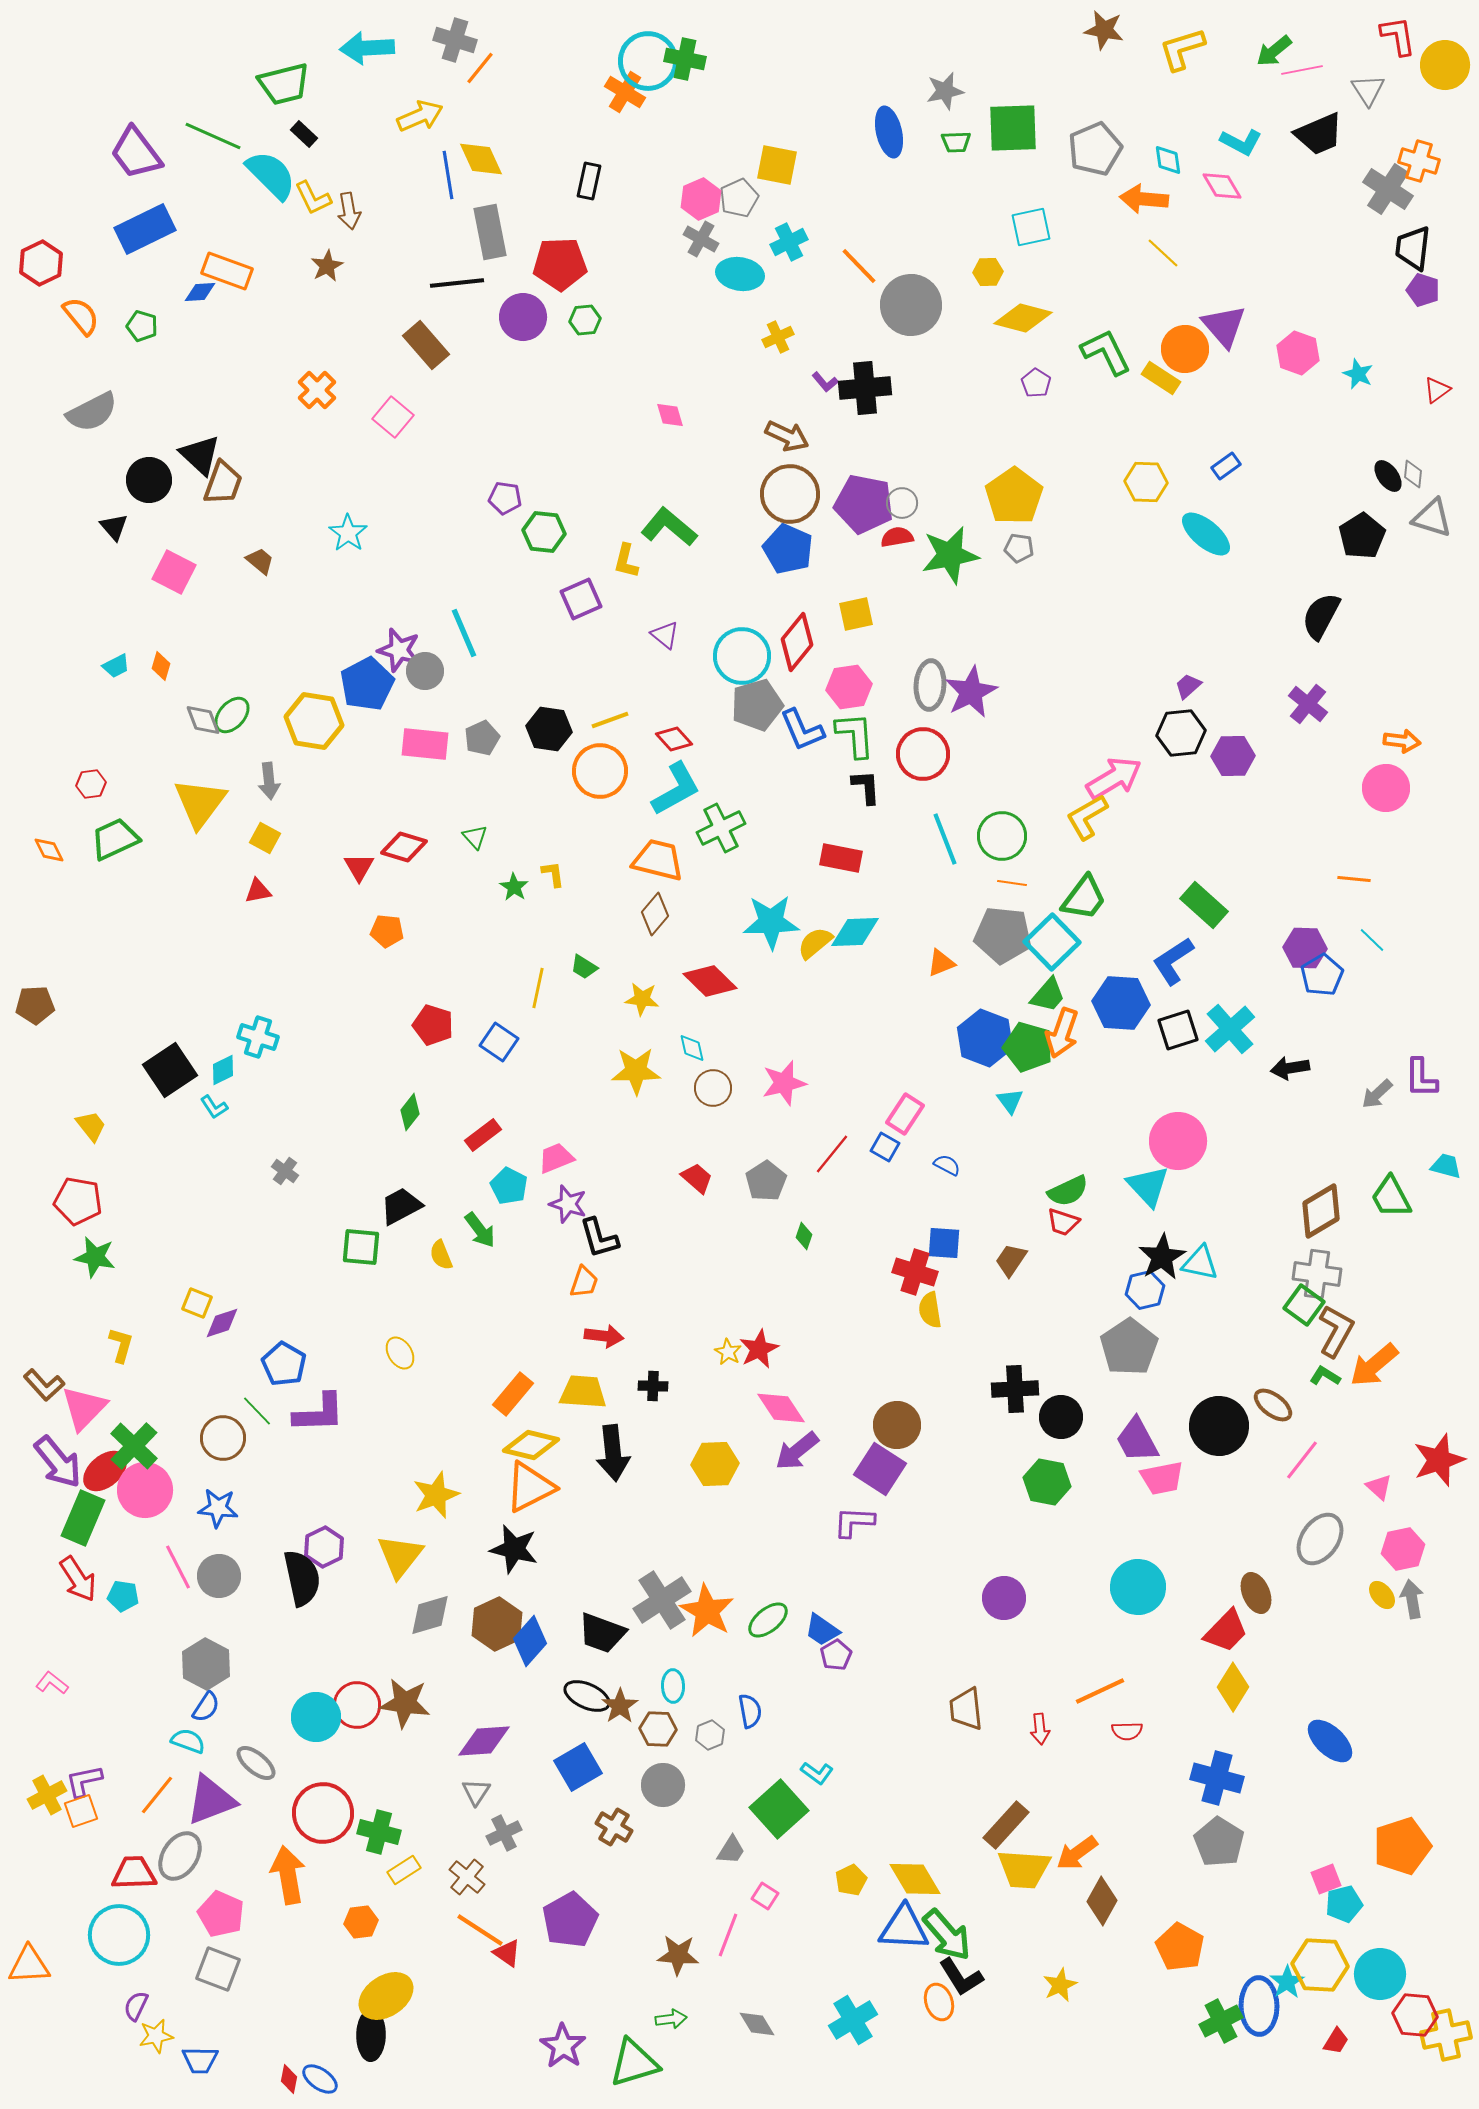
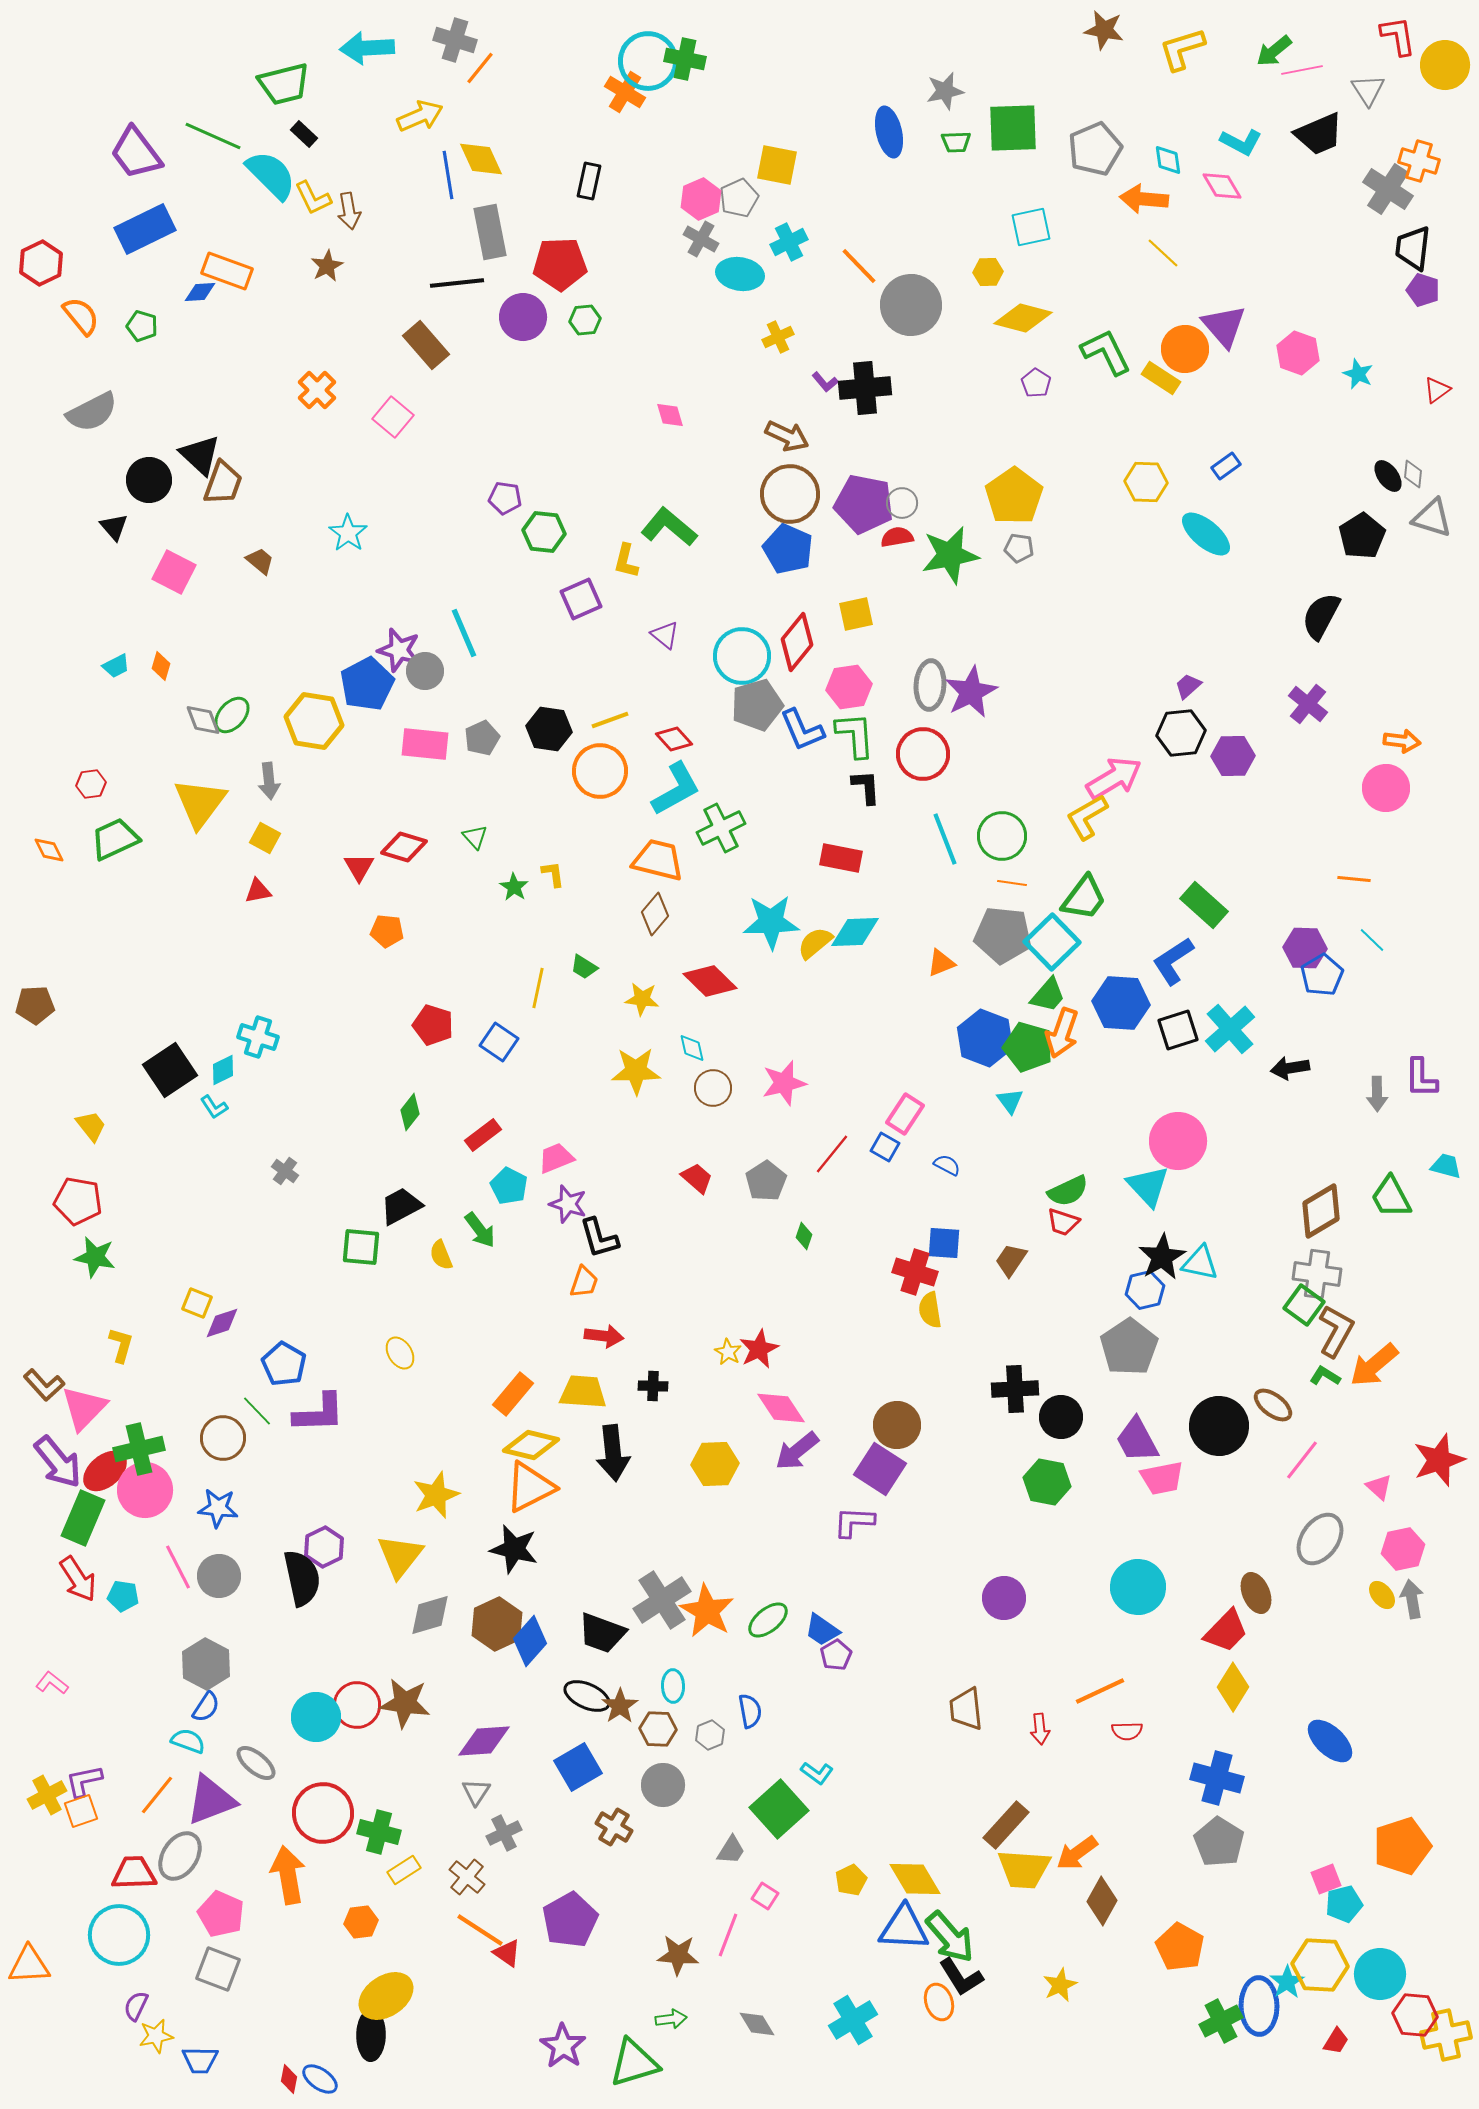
gray arrow at (1377, 1094): rotated 48 degrees counterclockwise
green cross at (134, 1446): moved 5 px right, 3 px down; rotated 33 degrees clockwise
green arrow at (947, 1935): moved 3 px right, 2 px down
